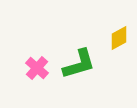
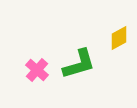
pink cross: moved 2 px down
